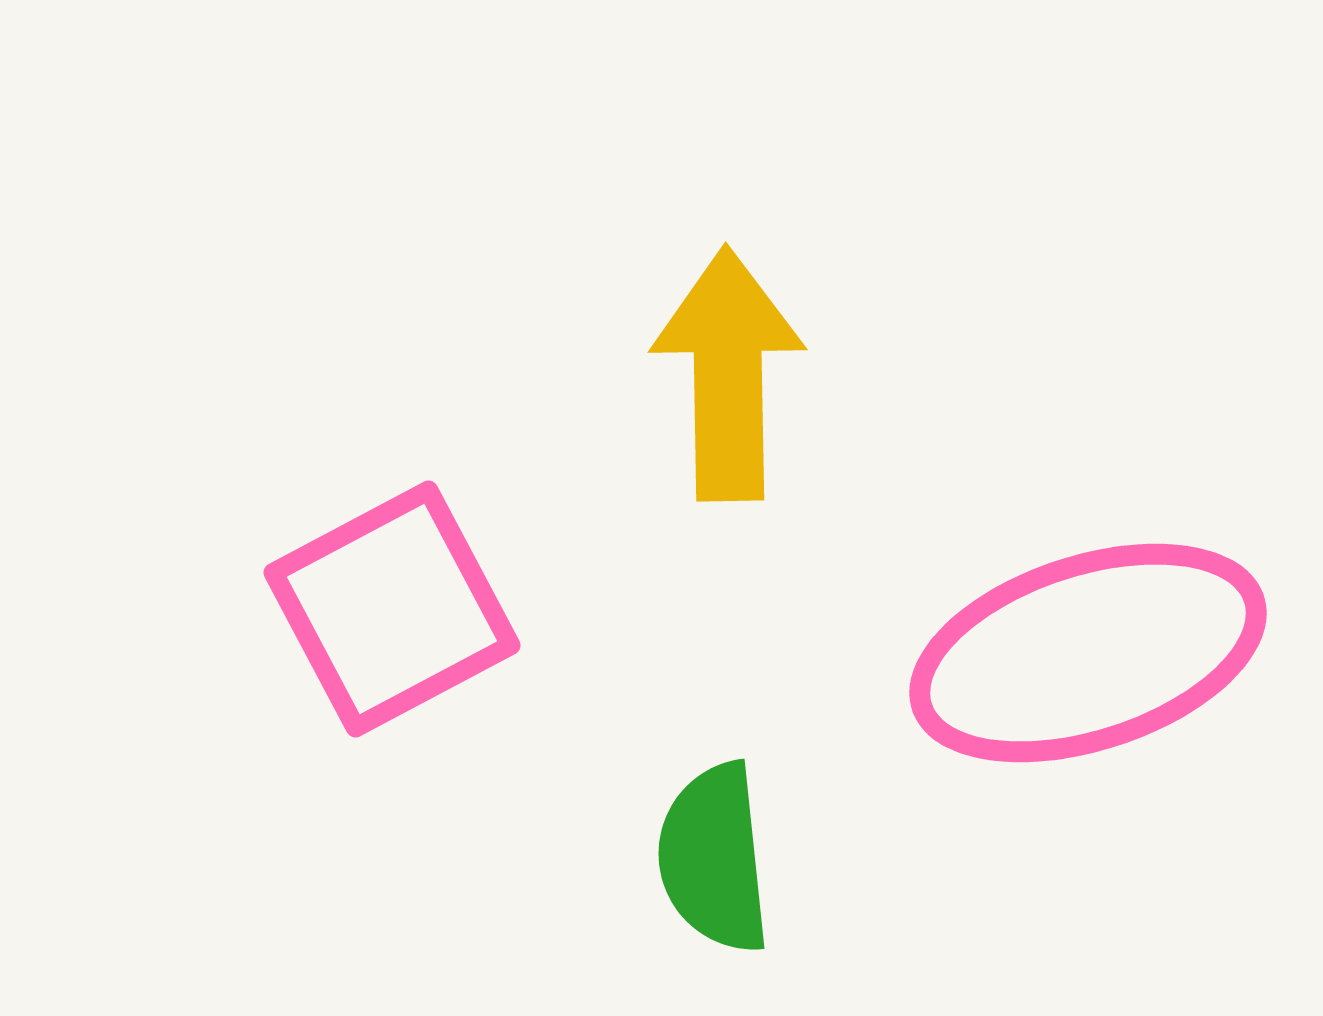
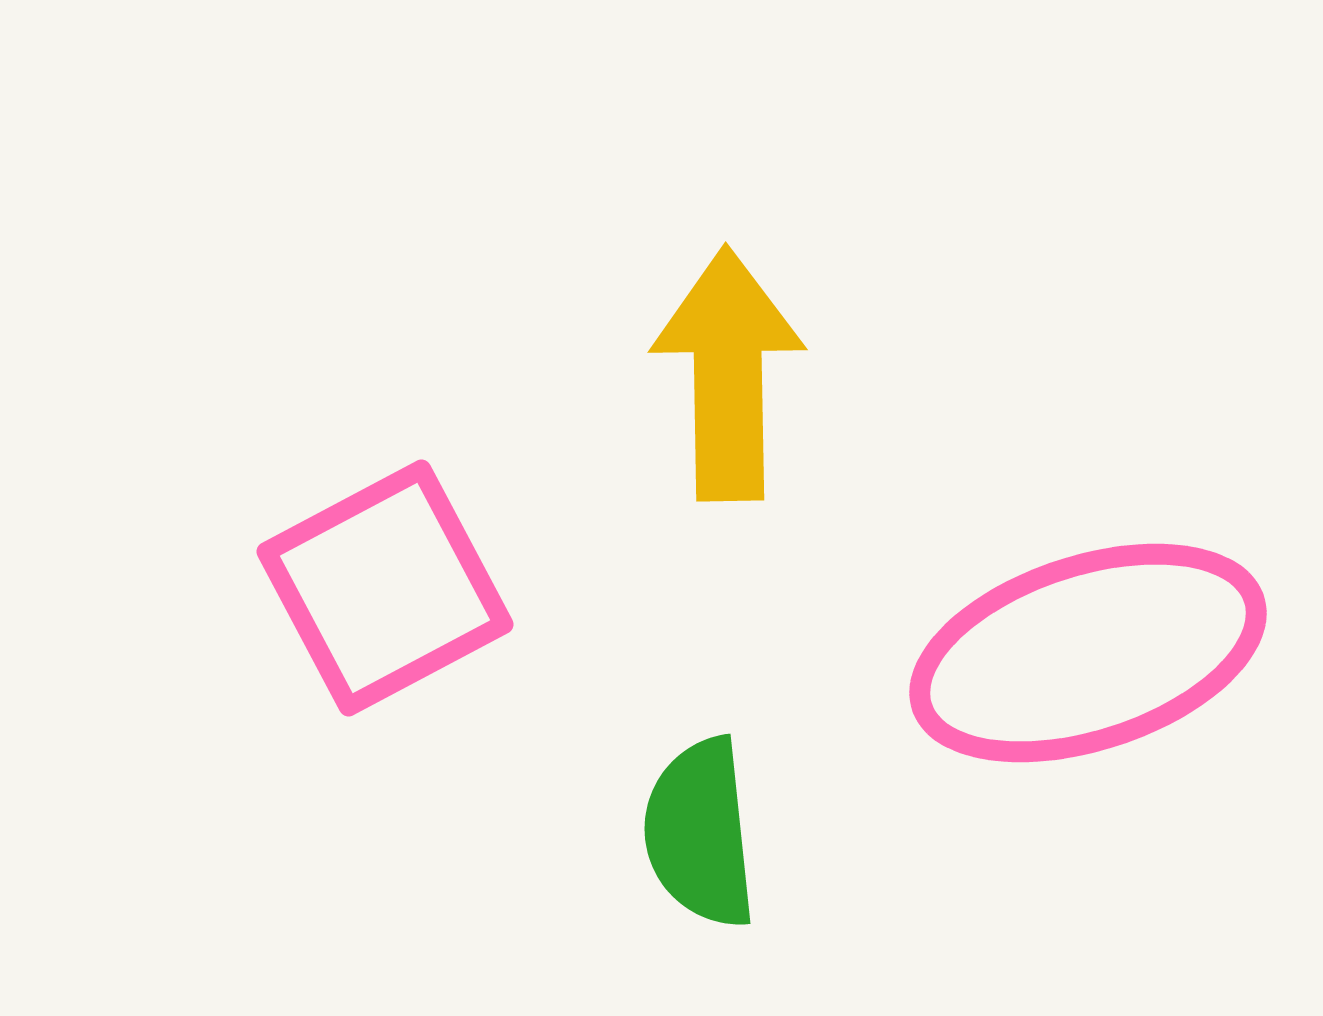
pink square: moved 7 px left, 21 px up
green semicircle: moved 14 px left, 25 px up
